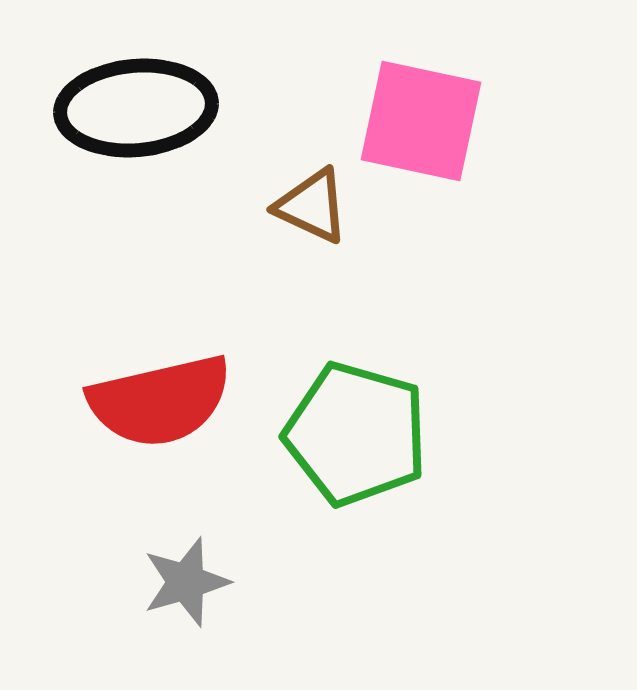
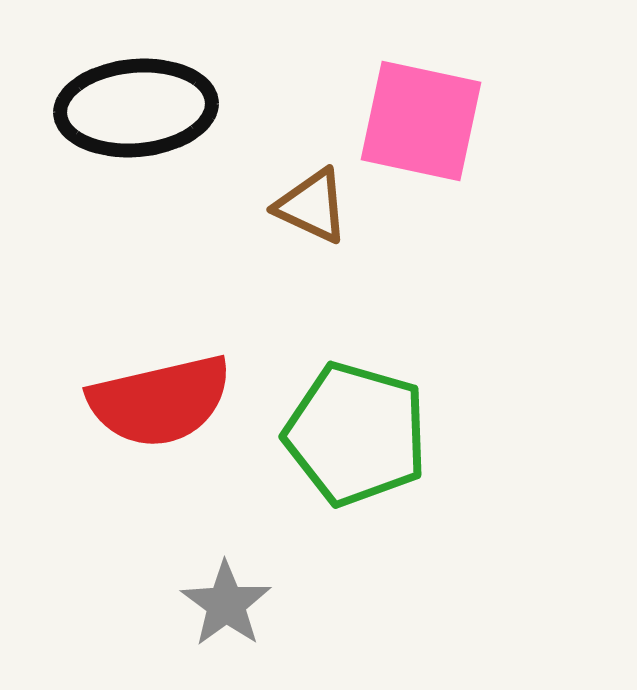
gray star: moved 40 px right, 22 px down; rotated 20 degrees counterclockwise
